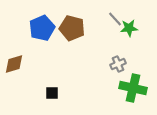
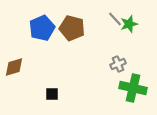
green star: moved 4 px up; rotated 12 degrees counterclockwise
brown diamond: moved 3 px down
black square: moved 1 px down
